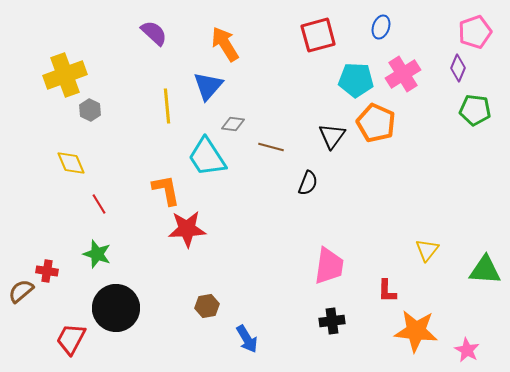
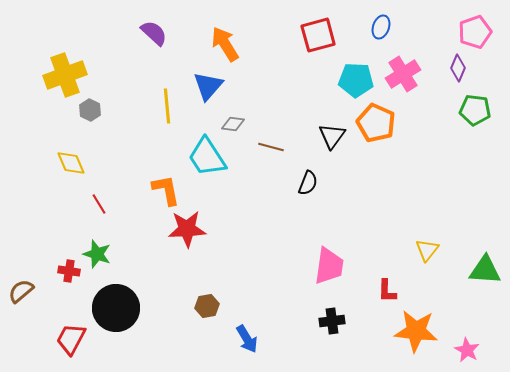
red cross: moved 22 px right
